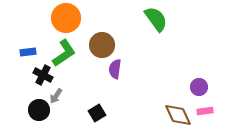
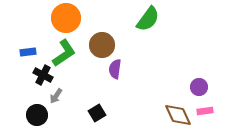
green semicircle: moved 8 px left; rotated 72 degrees clockwise
black circle: moved 2 px left, 5 px down
